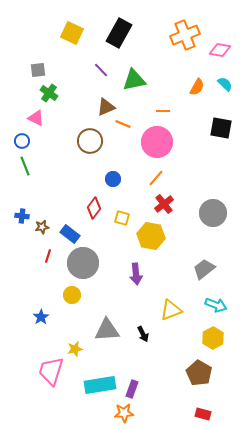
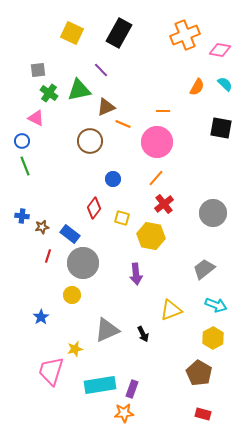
green triangle at (134, 80): moved 55 px left, 10 px down
gray triangle at (107, 330): rotated 20 degrees counterclockwise
